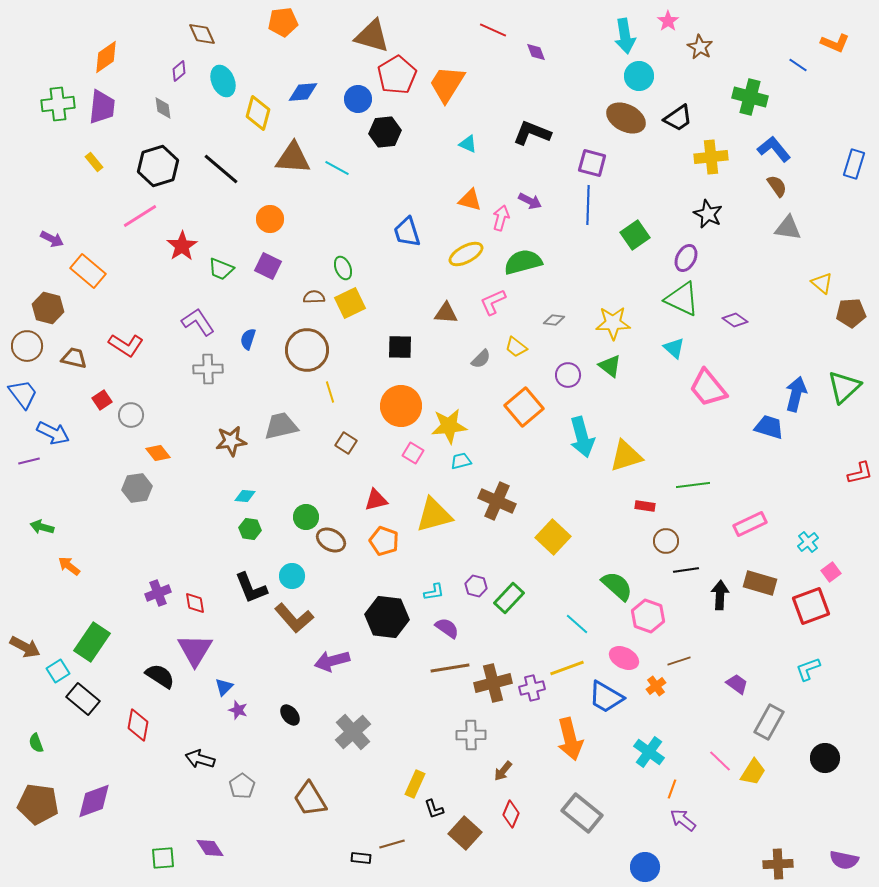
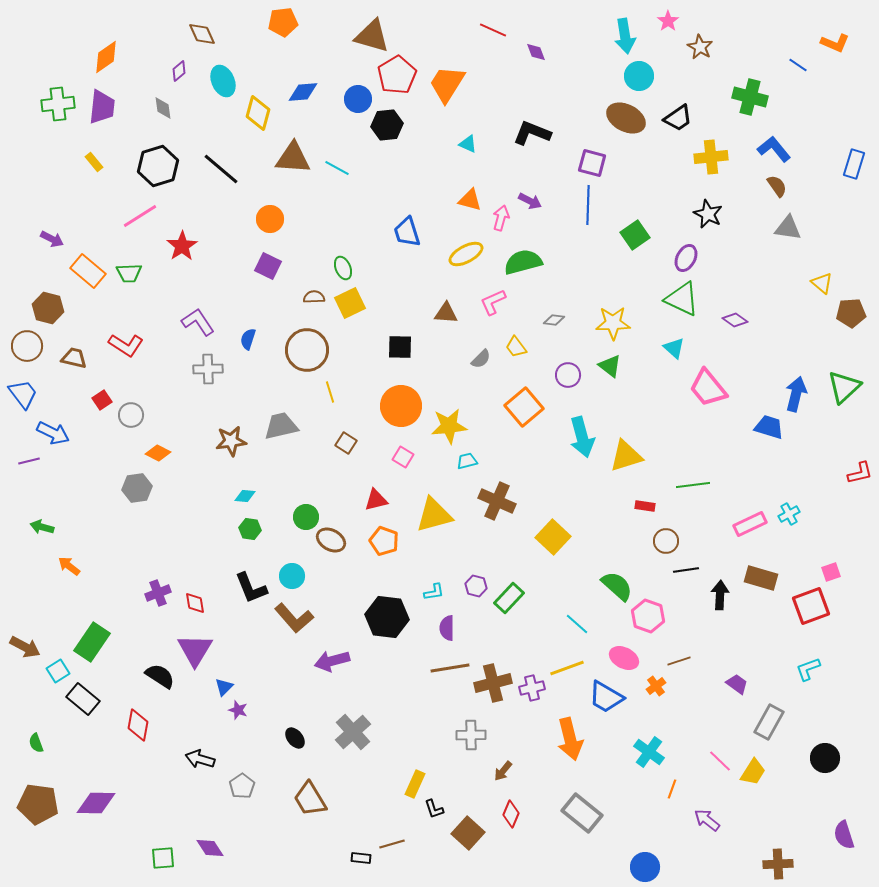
black hexagon at (385, 132): moved 2 px right, 7 px up
green trapezoid at (221, 269): moved 92 px left, 4 px down; rotated 24 degrees counterclockwise
yellow trapezoid at (516, 347): rotated 15 degrees clockwise
orange diamond at (158, 453): rotated 25 degrees counterclockwise
pink square at (413, 453): moved 10 px left, 4 px down
cyan trapezoid at (461, 461): moved 6 px right
cyan cross at (808, 542): moved 19 px left, 28 px up; rotated 10 degrees clockwise
pink square at (831, 572): rotated 18 degrees clockwise
brown rectangle at (760, 583): moved 1 px right, 5 px up
purple semicircle at (447, 628): rotated 125 degrees counterclockwise
black ellipse at (290, 715): moved 5 px right, 23 px down
purple diamond at (94, 801): moved 2 px right, 2 px down; rotated 21 degrees clockwise
purple arrow at (683, 820): moved 24 px right
brown square at (465, 833): moved 3 px right
purple semicircle at (844, 860): moved 25 px up; rotated 60 degrees clockwise
